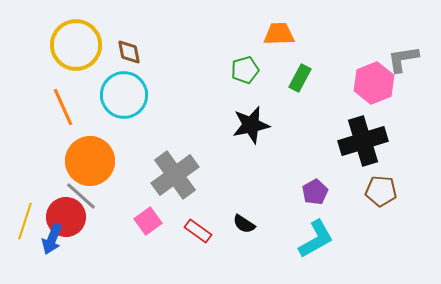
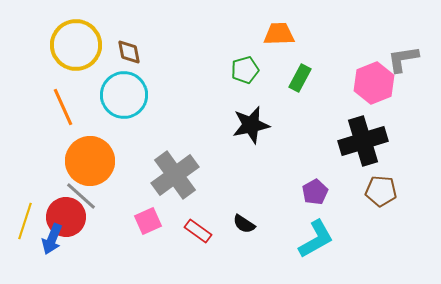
pink square: rotated 12 degrees clockwise
